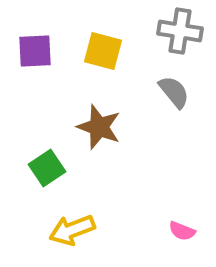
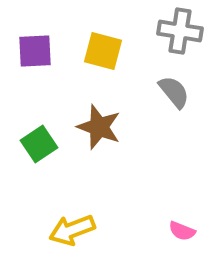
green square: moved 8 px left, 24 px up
